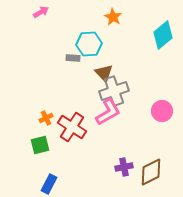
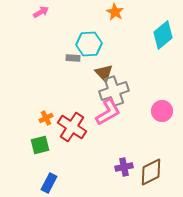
orange star: moved 2 px right, 5 px up
blue rectangle: moved 1 px up
